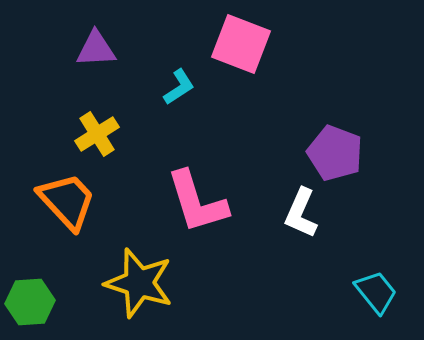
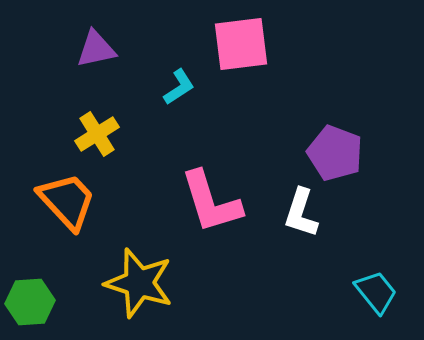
pink square: rotated 28 degrees counterclockwise
purple triangle: rotated 9 degrees counterclockwise
pink L-shape: moved 14 px right
white L-shape: rotated 6 degrees counterclockwise
